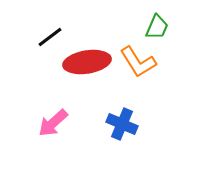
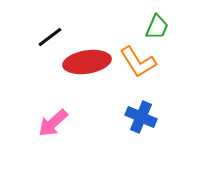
blue cross: moved 19 px right, 7 px up
